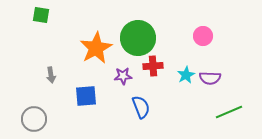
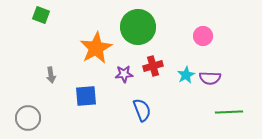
green square: rotated 12 degrees clockwise
green circle: moved 11 px up
red cross: rotated 12 degrees counterclockwise
purple star: moved 1 px right, 2 px up
blue semicircle: moved 1 px right, 3 px down
green line: rotated 20 degrees clockwise
gray circle: moved 6 px left, 1 px up
